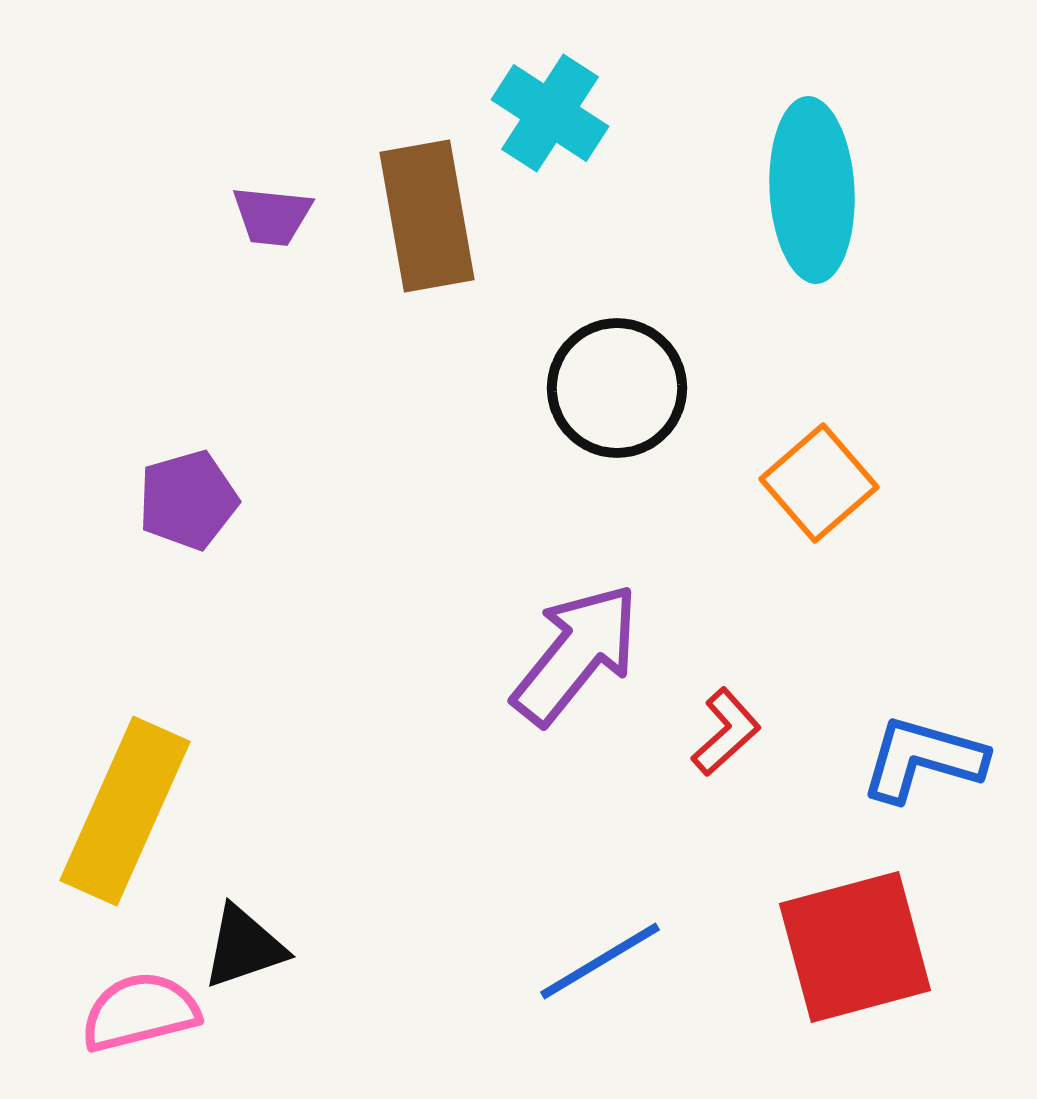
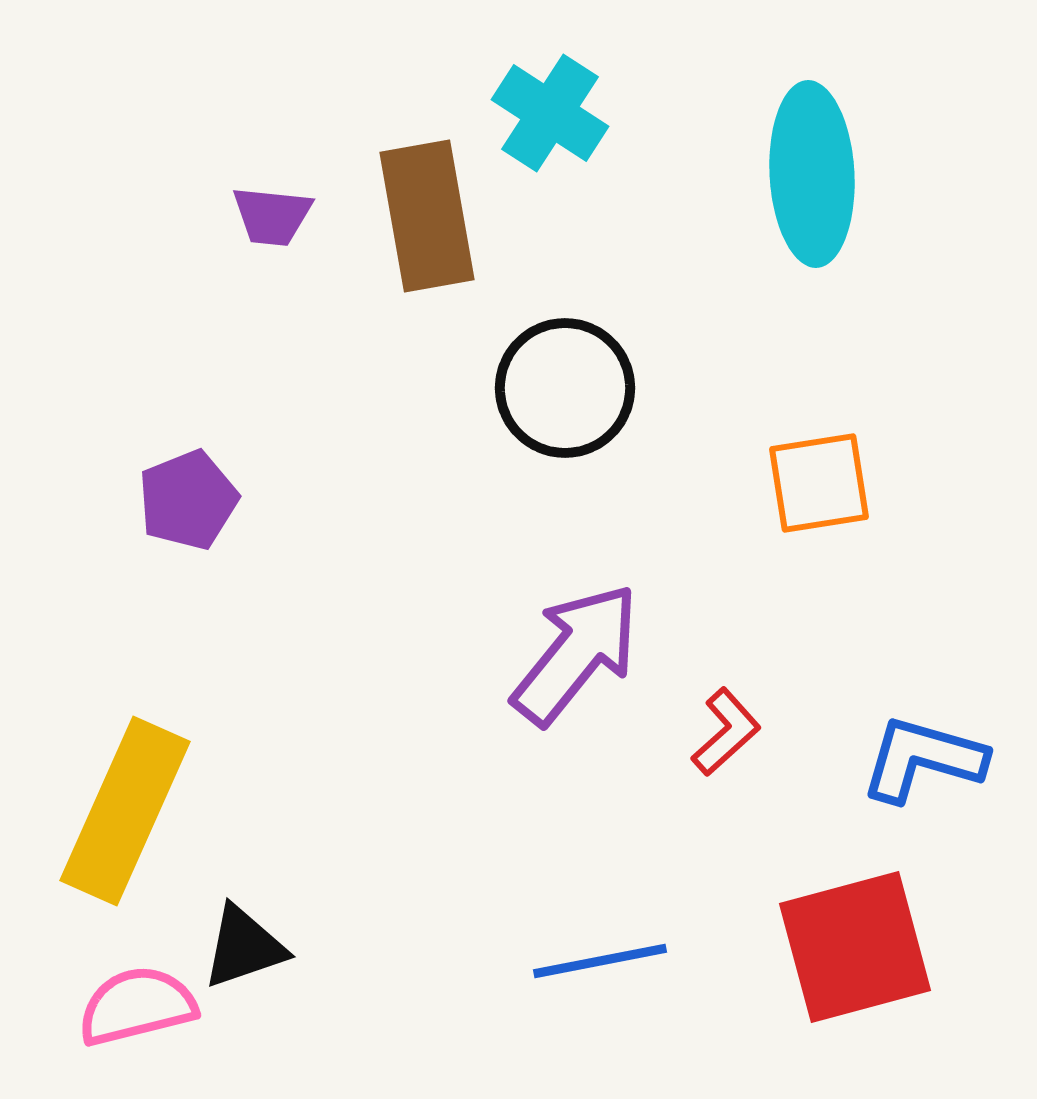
cyan ellipse: moved 16 px up
black circle: moved 52 px left
orange square: rotated 32 degrees clockwise
purple pentagon: rotated 6 degrees counterclockwise
blue line: rotated 20 degrees clockwise
pink semicircle: moved 3 px left, 6 px up
